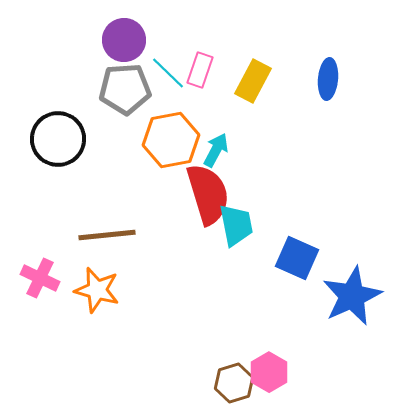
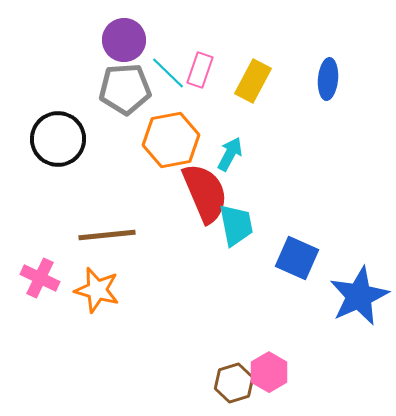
cyan arrow: moved 14 px right, 4 px down
red semicircle: moved 3 px left, 1 px up; rotated 6 degrees counterclockwise
blue star: moved 7 px right
